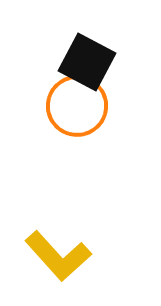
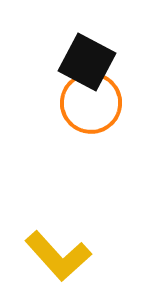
orange circle: moved 14 px right, 3 px up
